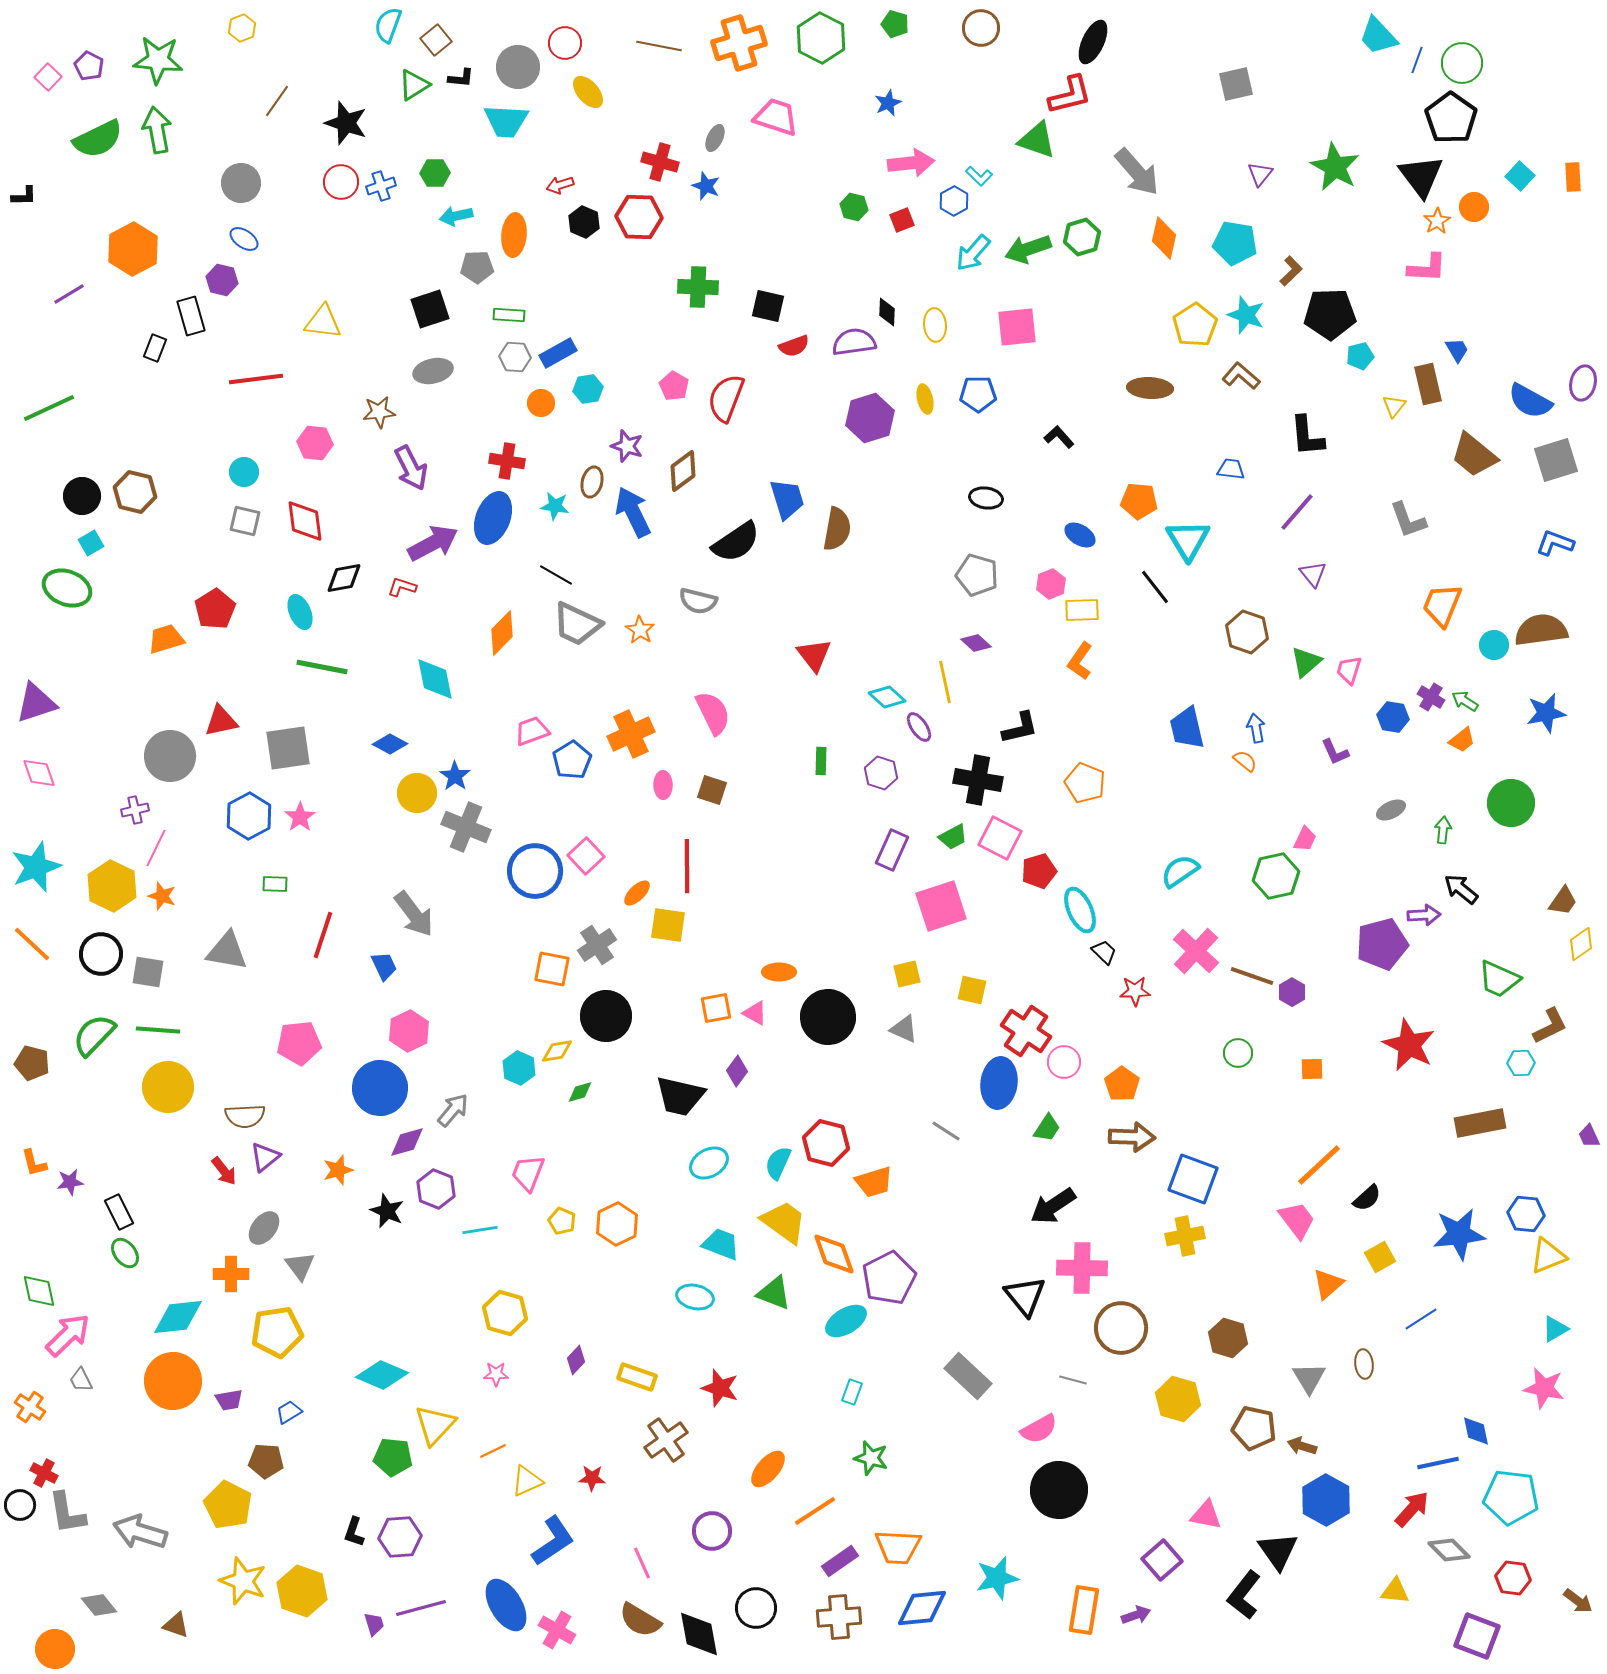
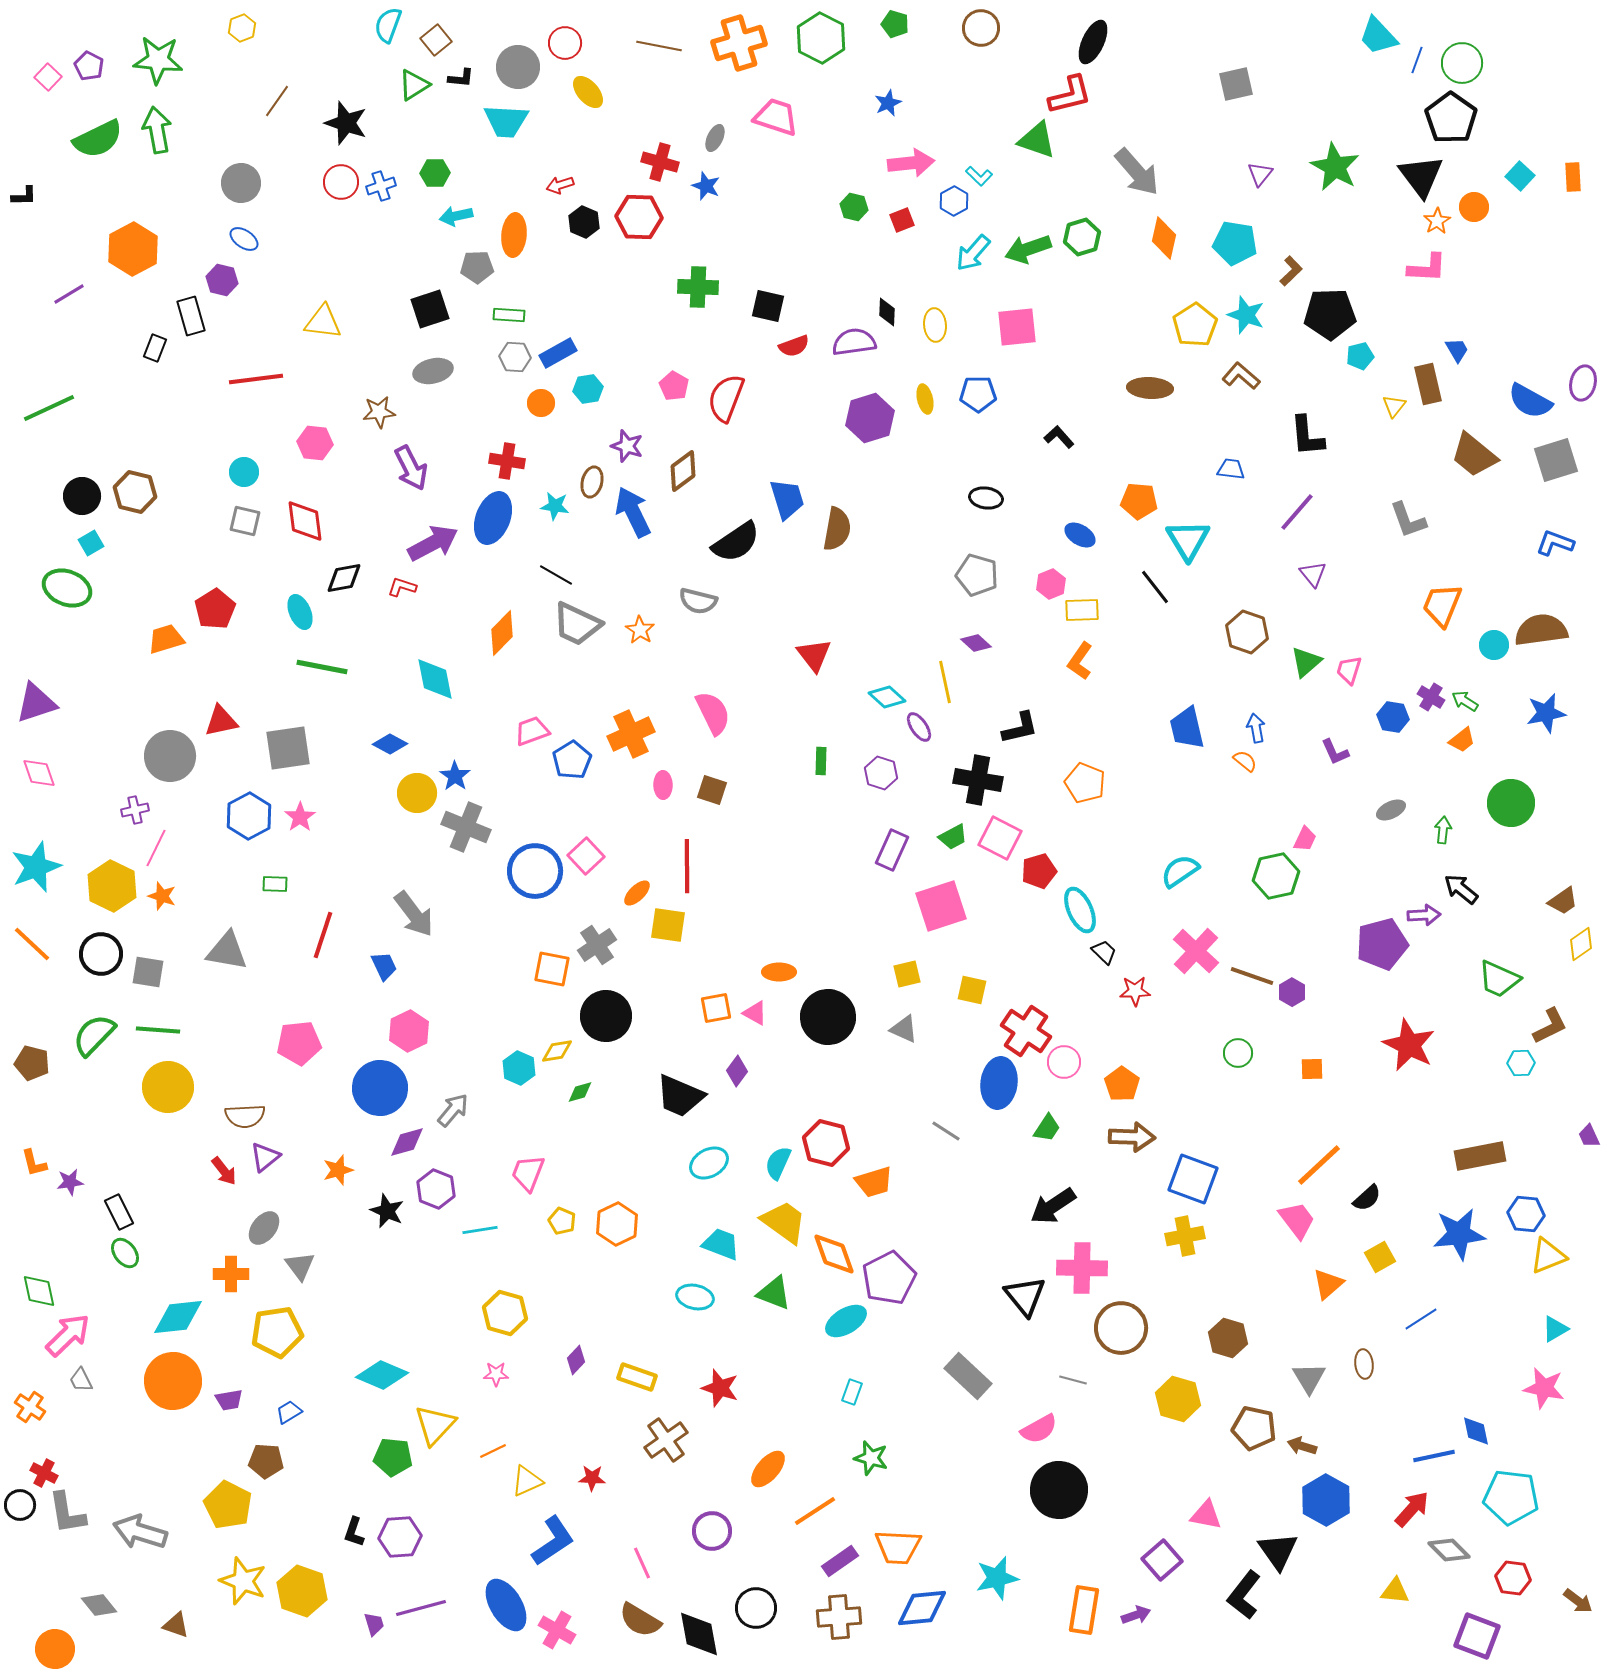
brown trapezoid at (1563, 901): rotated 20 degrees clockwise
black trapezoid at (680, 1096): rotated 10 degrees clockwise
brown rectangle at (1480, 1123): moved 33 px down
blue line at (1438, 1463): moved 4 px left, 7 px up
